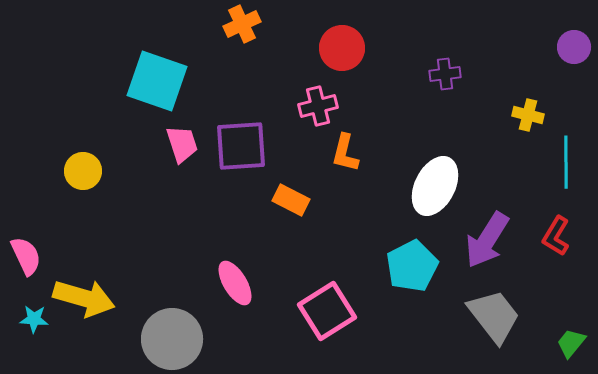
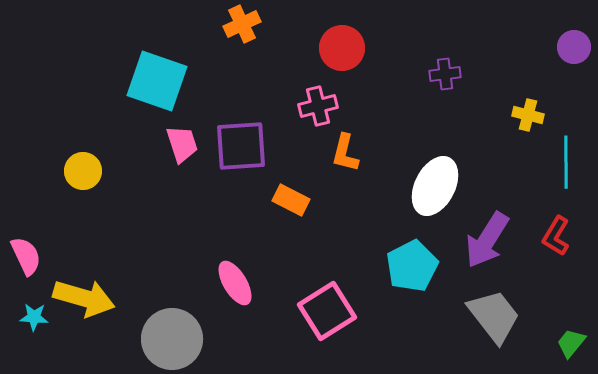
cyan star: moved 2 px up
